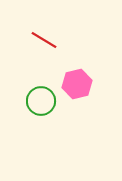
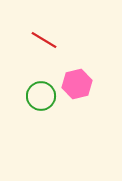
green circle: moved 5 px up
